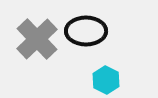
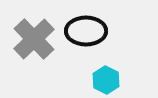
gray cross: moved 3 px left
